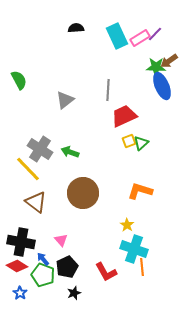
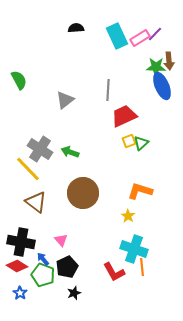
brown arrow: rotated 60 degrees counterclockwise
yellow star: moved 1 px right, 9 px up
red L-shape: moved 8 px right
